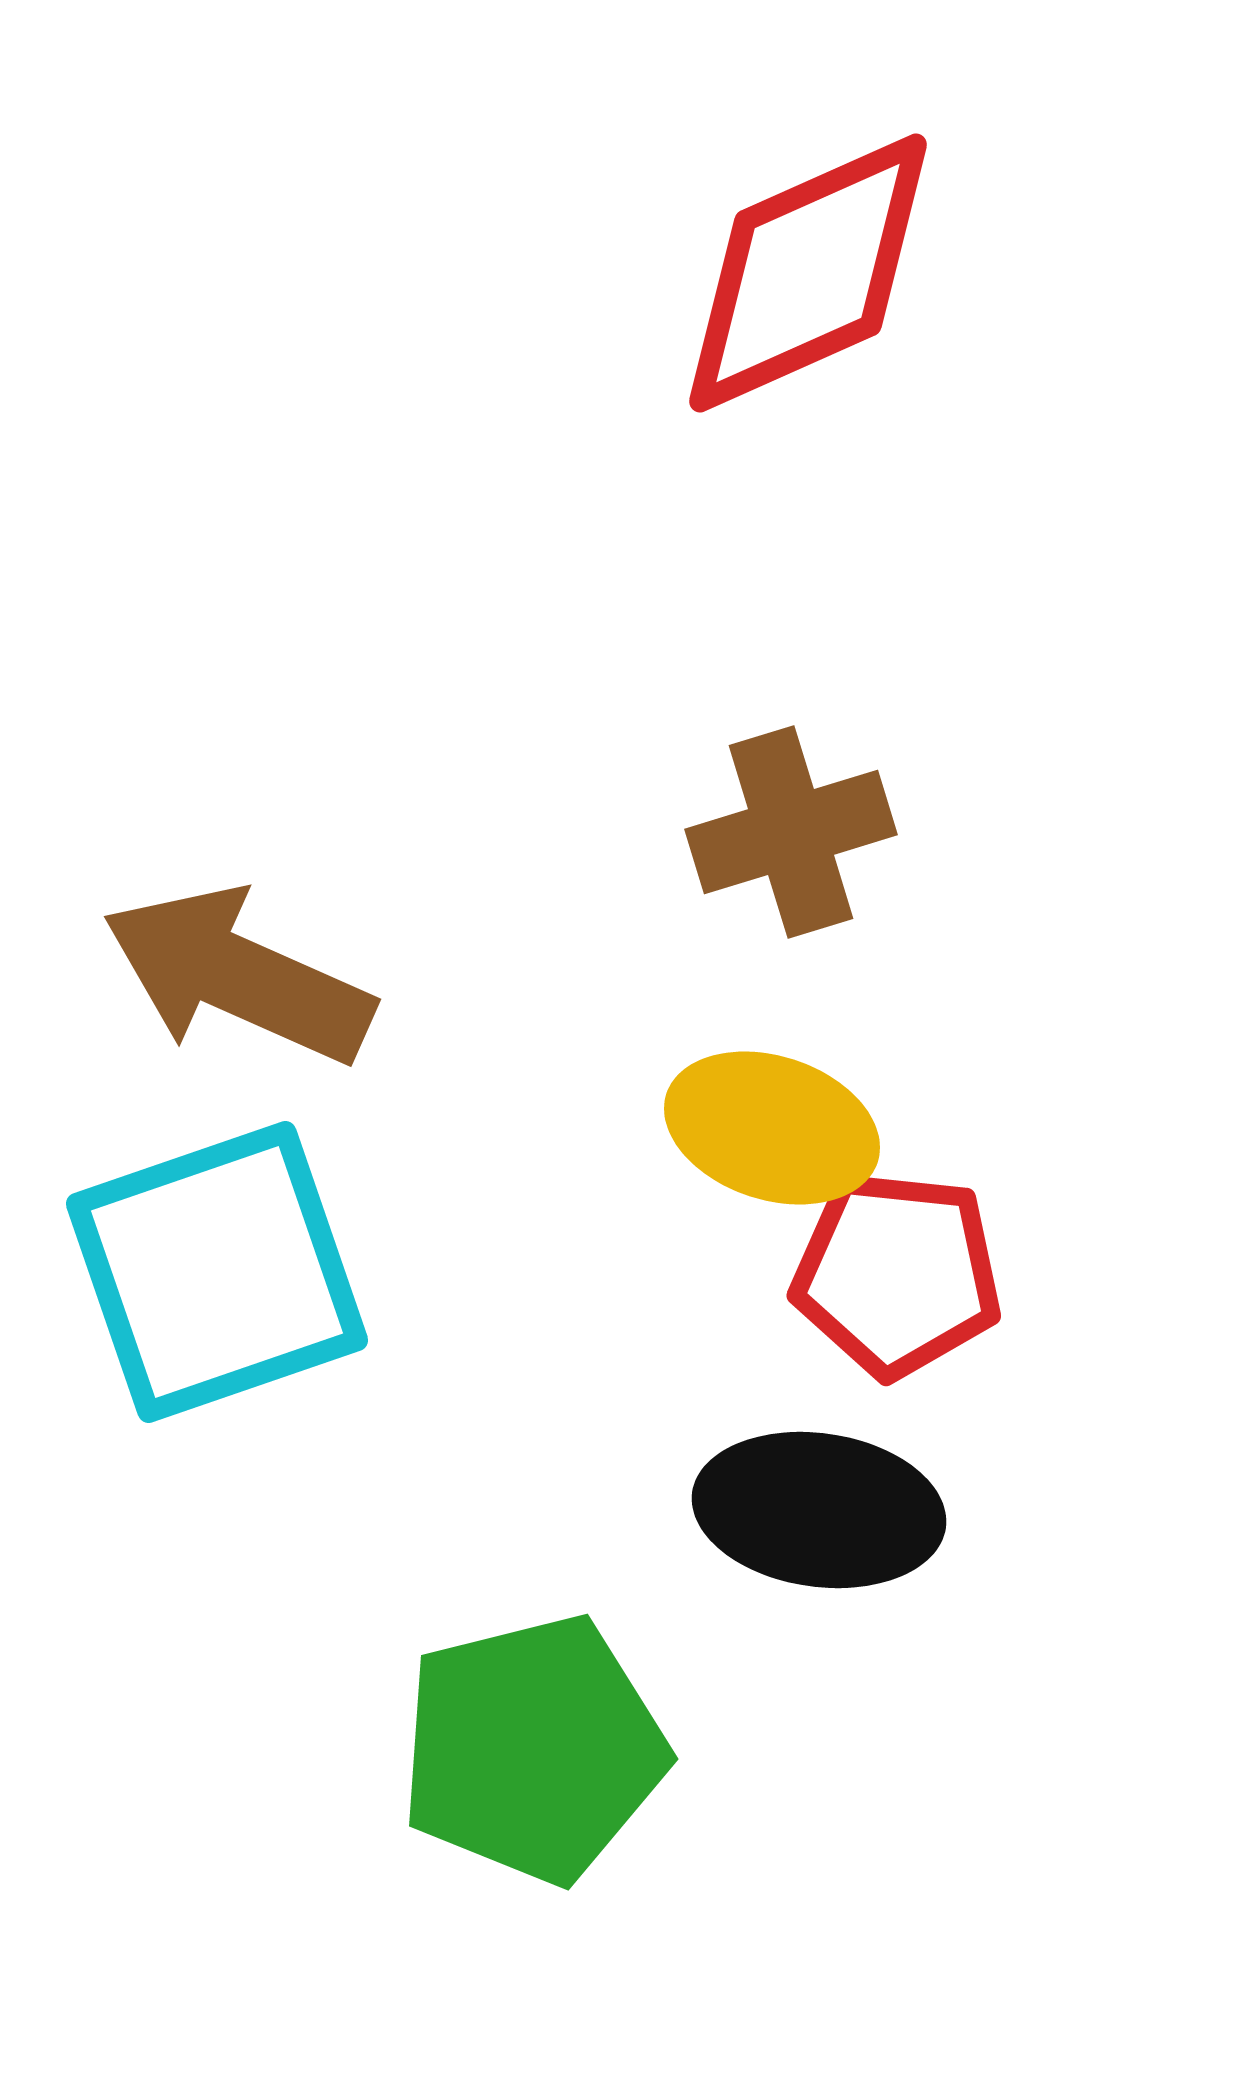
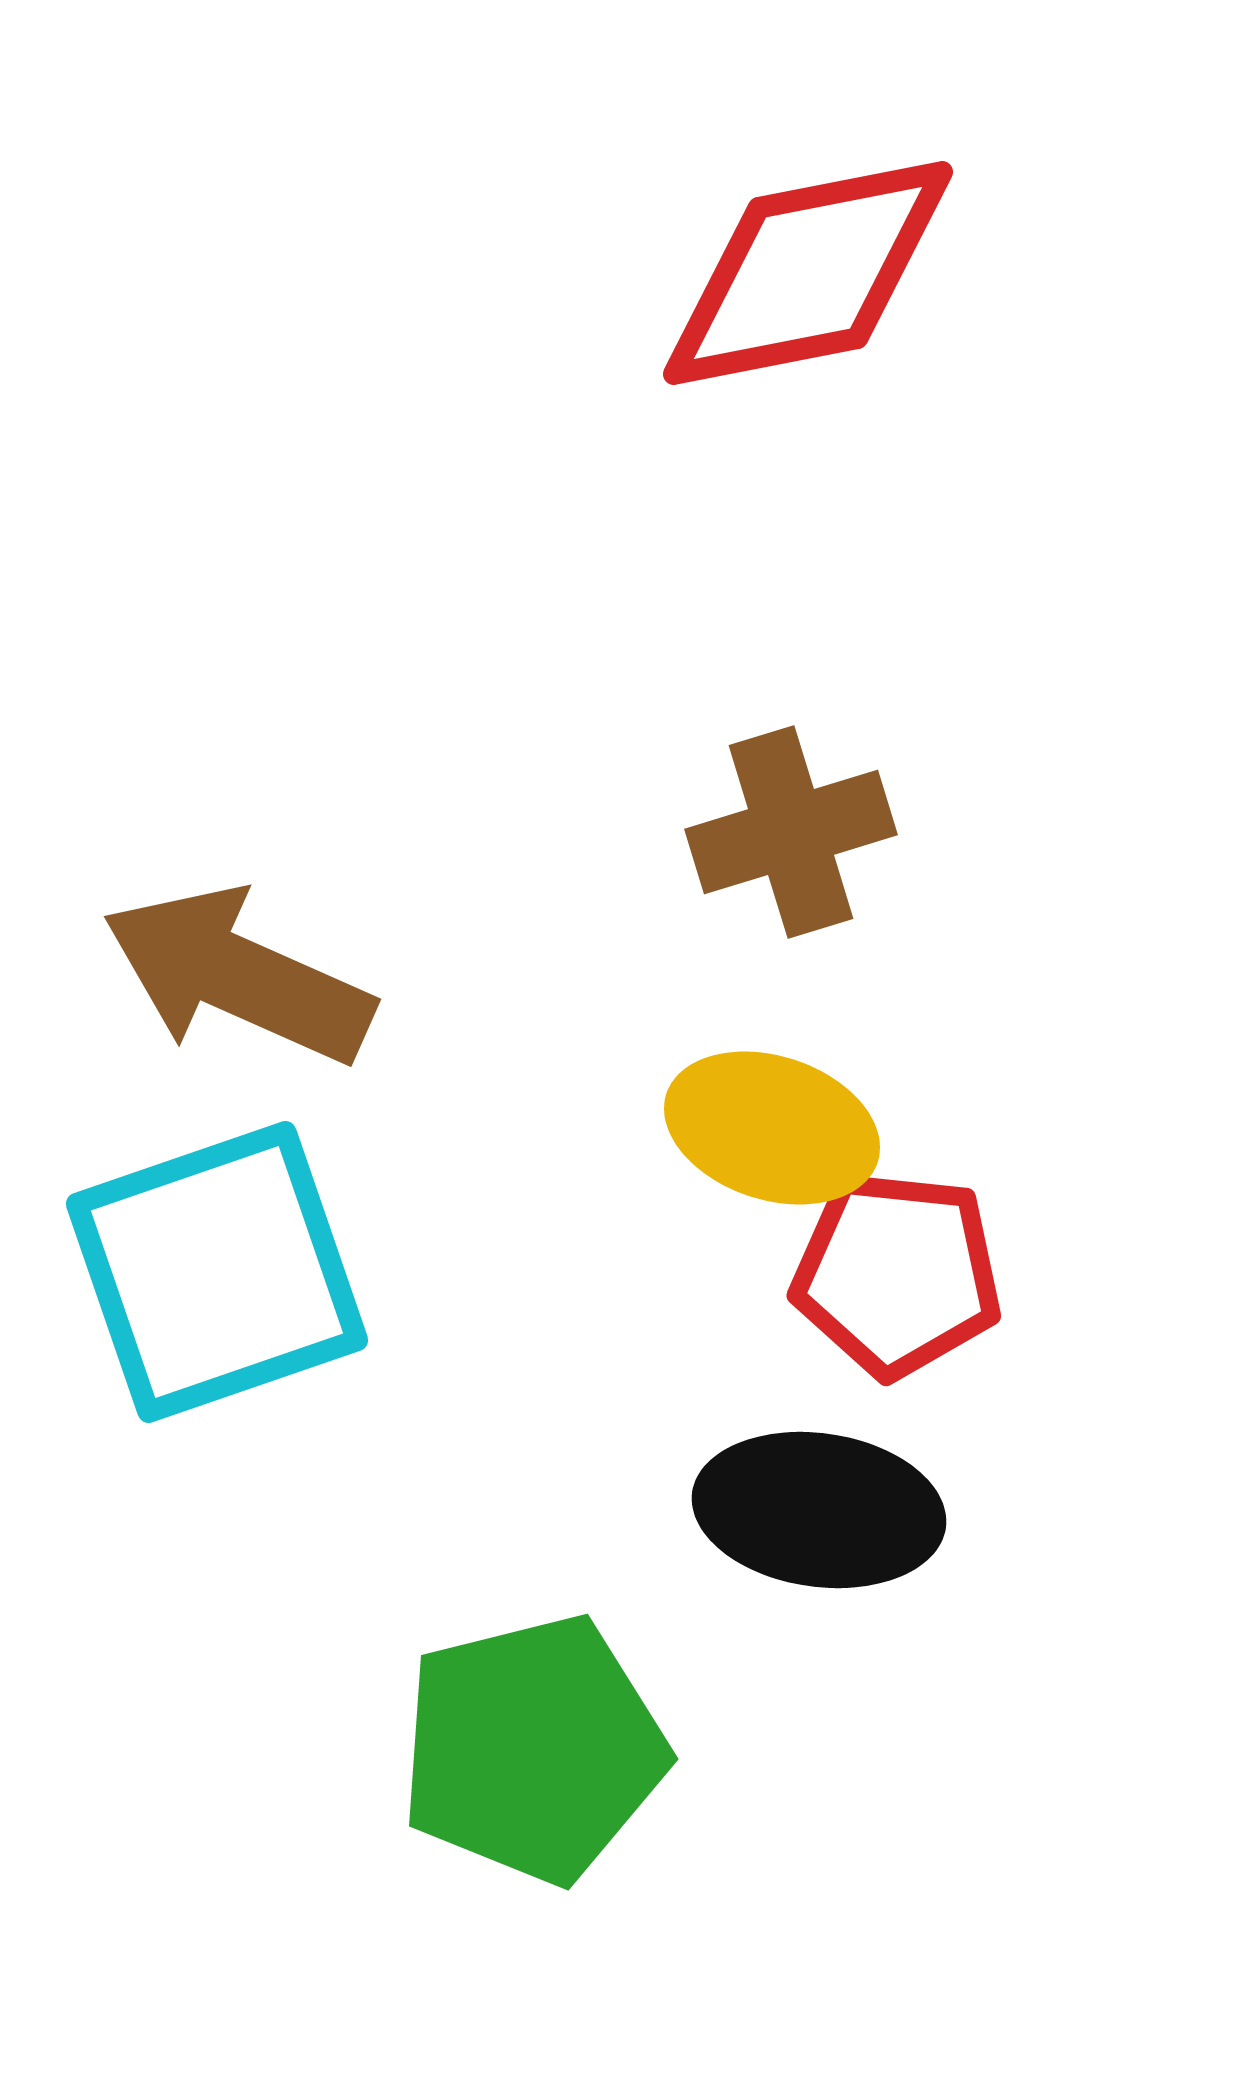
red diamond: rotated 13 degrees clockwise
